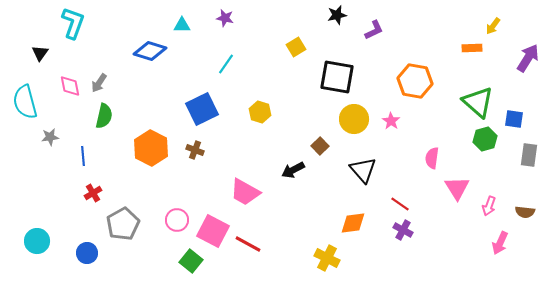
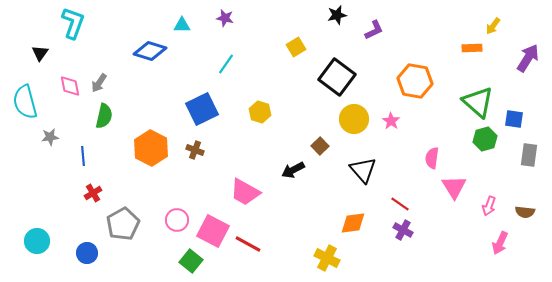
black square at (337, 77): rotated 27 degrees clockwise
pink triangle at (457, 188): moved 3 px left, 1 px up
